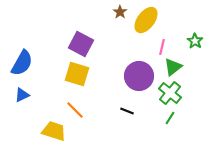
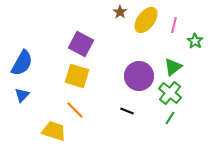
pink line: moved 12 px right, 22 px up
yellow square: moved 2 px down
blue triangle: rotated 21 degrees counterclockwise
